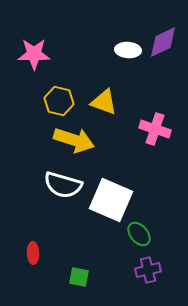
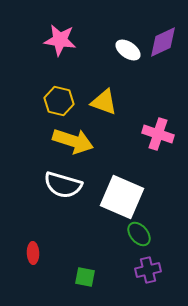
white ellipse: rotated 30 degrees clockwise
pink star: moved 26 px right, 14 px up; rotated 8 degrees clockwise
pink cross: moved 3 px right, 5 px down
yellow arrow: moved 1 px left, 1 px down
white square: moved 11 px right, 3 px up
green square: moved 6 px right
